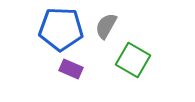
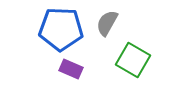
gray semicircle: moved 1 px right, 3 px up
